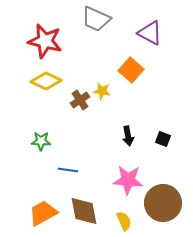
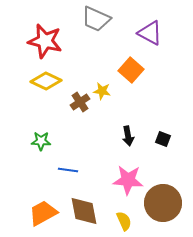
brown cross: moved 2 px down
